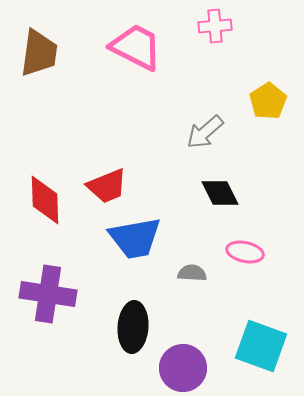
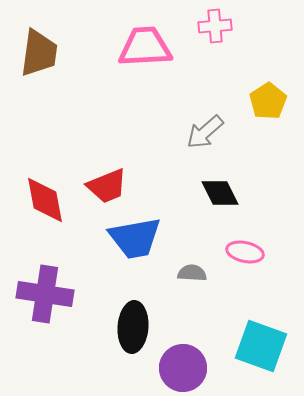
pink trapezoid: moved 9 px right; rotated 30 degrees counterclockwise
red diamond: rotated 9 degrees counterclockwise
purple cross: moved 3 px left
